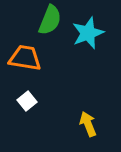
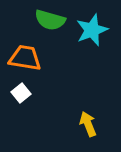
green semicircle: rotated 84 degrees clockwise
cyan star: moved 4 px right, 3 px up
white square: moved 6 px left, 8 px up
